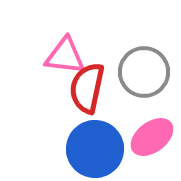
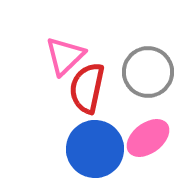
pink triangle: rotated 51 degrees counterclockwise
gray circle: moved 4 px right
pink ellipse: moved 4 px left, 1 px down
